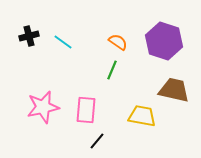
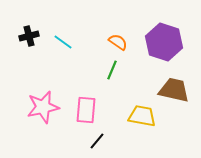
purple hexagon: moved 1 px down
